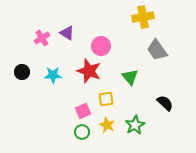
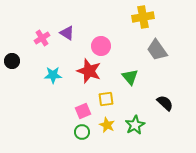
black circle: moved 10 px left, 11 px up
